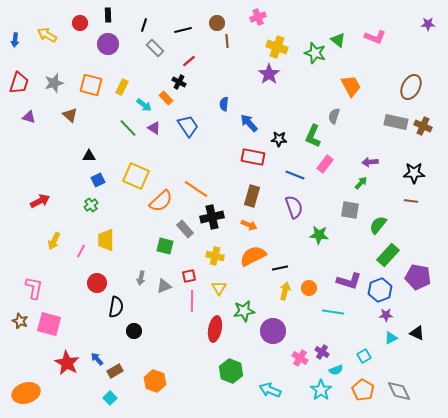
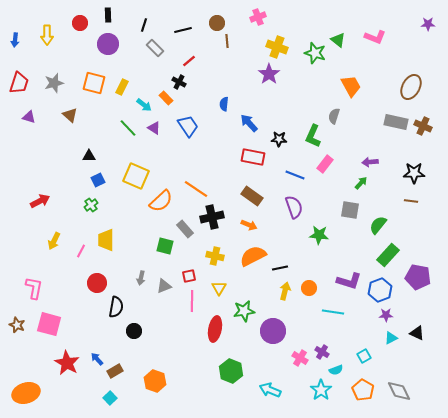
yellow arrow at (47, 35): rotated 120 degrees counterclockwise
orange square at (91, 85): moved 3 px right, 2 px up
brown rectangle at (252, 196): rotated 70 degrees counterclockwise
brown star at (20, 321): moved 3 px left, 4 px down
